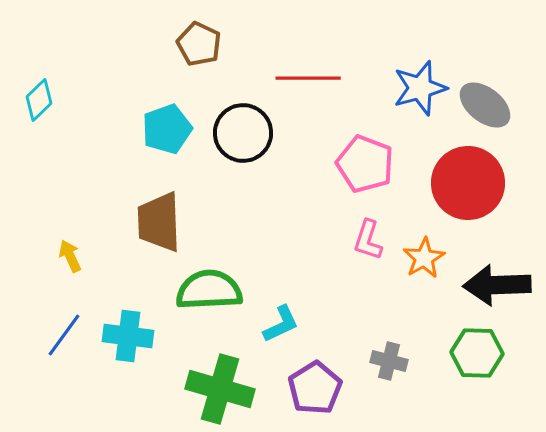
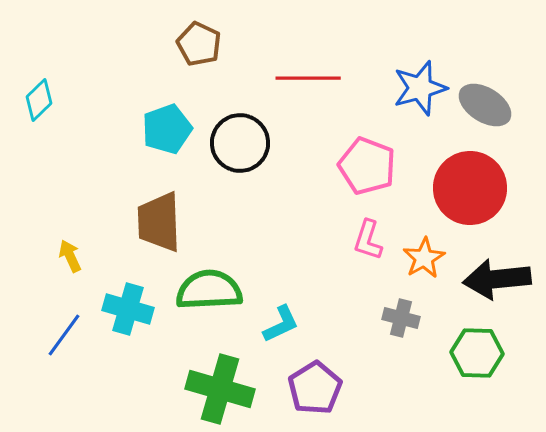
gray ellipse: rotated 6 degrees counterclockwise
black circle: moved 3 px left, 10 px down
pink pentagon: moved 2 px right, 2 px down
red circle: moved 2 px right, 5 px down
black arrow: moved 6 px up; rotated 4 degrees counterclockwise
cyan cross: moved 27 px up; rotated 9 degrees clockwise
gray cross: moved 12 px right, 43 px up
